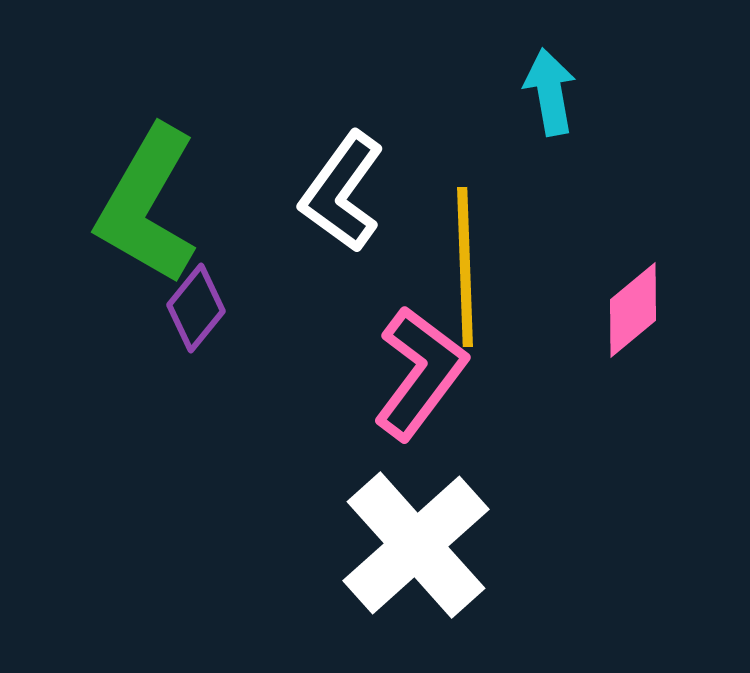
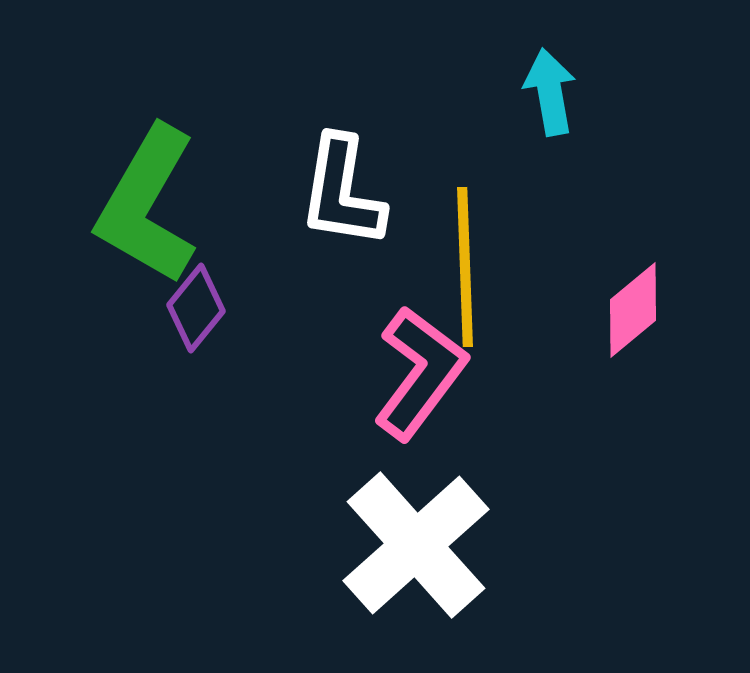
white L-shape: rotated 27 degrees counterclockwise
